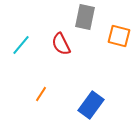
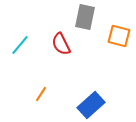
cyan line: moved 1 px left
blue rectangle: rotated 12 degrees clockwise
